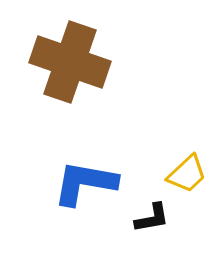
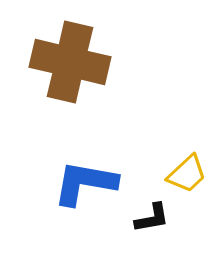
brown cross: rotated 6 degrees counterclockwise
